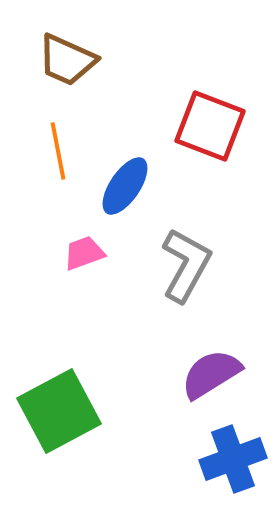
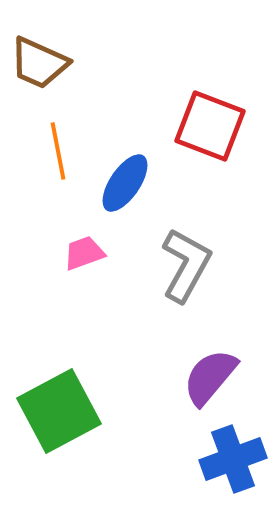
brown trapezoid: moved 28 px left, 3 px down
blue ellipse: moved 3 px up
purple semicircle: moved 1 px left, 3 px down; rotated 18 degrees counterclockwise
